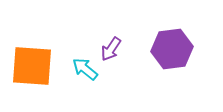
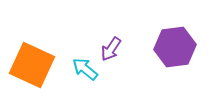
purple hexagon: moved 3 px right, 2 px up
orange square: moved 1 px up; rotated 21 degrees clockwise
